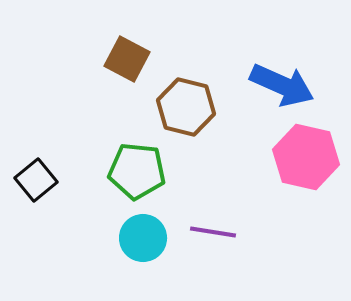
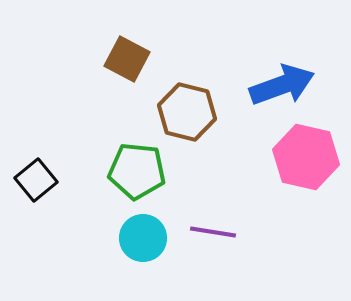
blue arrow: rotated 44 degrees counterclockwise
brown hexagon: moved 1 px right, 5 px down
